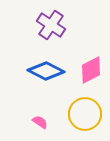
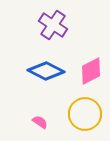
purple cross: moved 2 px right
pink diamond: moved 1 px down
